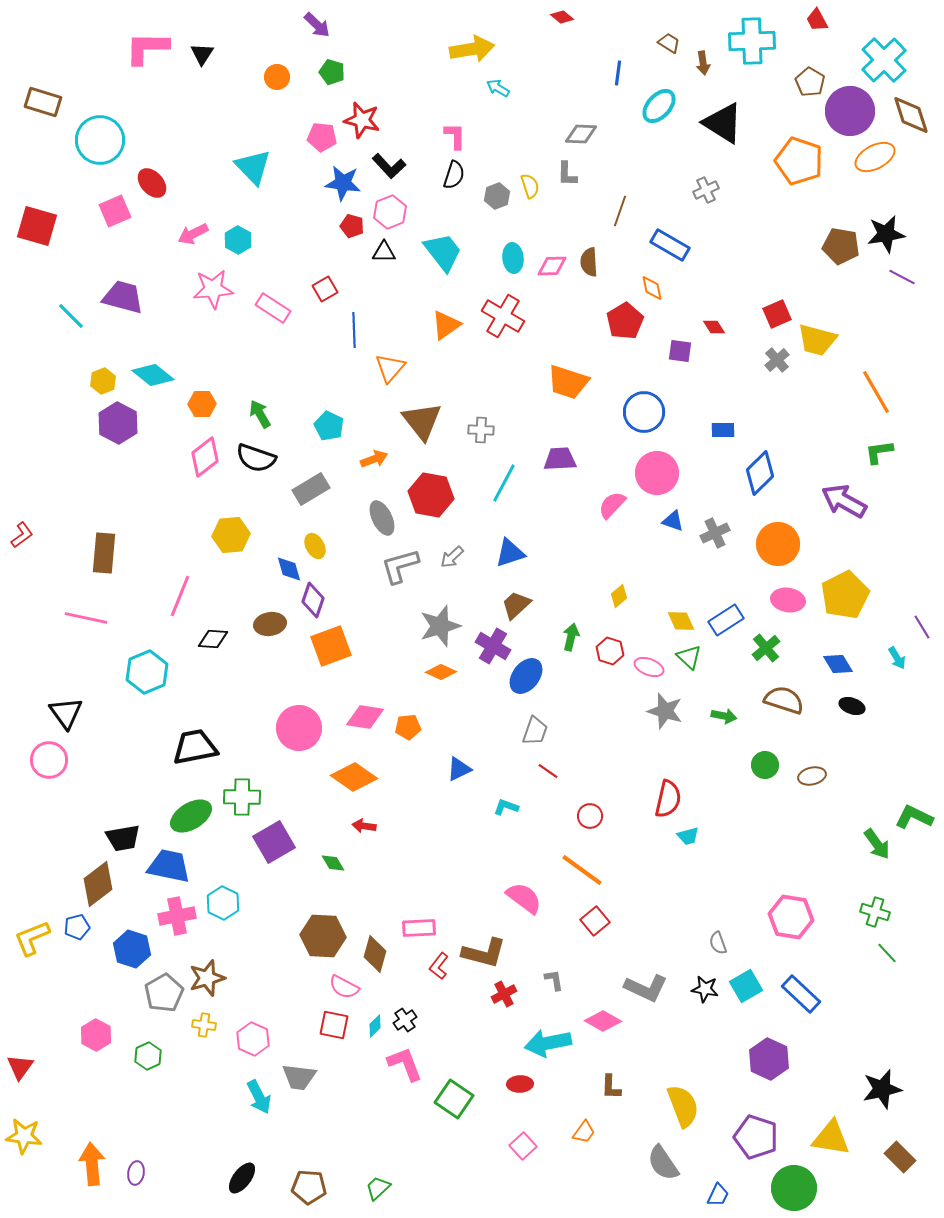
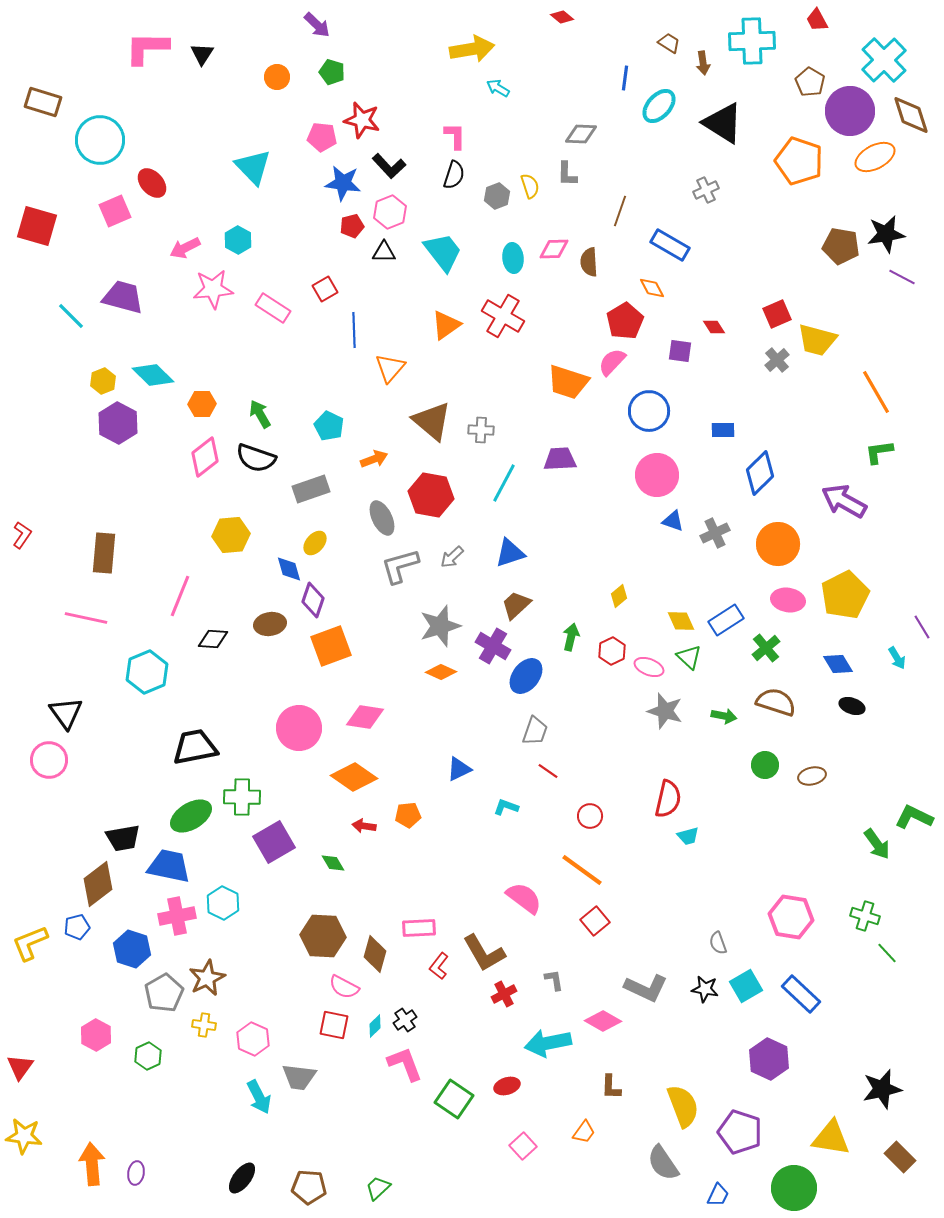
blue line at (618, 73): moved 7 px right, 5 px down
red pentagon at (352, 226): rotated 30 degrees counterclockwise
pink arrow at (193, 234): moved 8 px left, 14 px down
pink diamond at (552, 266): moved 2 px right, 17 px up
orange diamond at (652, 288): rotated 16 degrees counterclockwise
cyan diamond at (153, 375): rotated 6 degrees clockwise
blue circle at (644, 412): moved 5 px right, 1 px up
brown triangle at (422, 421): moved 10 px right; rotated 12 degrees counterclockwise
pink circle at (657, 473): moved 2 px down
gray rectangle at (311, 489): rotated 12 degrees clockwise
pink semicircle at (612, 505): moved 143 px up
red L-shape at (22, 535): rotated 20 degrees counterclockwise
yellow ellipse at (315, 546): moved 3 px up; rotated 70 degrees clockwise
red hexagon at (610, 651): moved 2 px right; rotated 16 degrees clockwise
brown semicircle at (784, 700): moved 8 px left, 2 px down
orange pentagon at (408, 727): moved 88 px down
green cross at (875, 912): moved 10 px left, 4 px down
yellow L-shape at (32, 938): moved 2 px left, 5 px down
brown L-shape at (484, 953): rotated 45 degrees clockwise
brown star at (207, 978): rotated 9 degrees counterclockwise
red ellipse at (520, 1084): moved 13 px left, 2 px down; rotated 15 degrees counterclockwise
purple pentagon at (756, 1137): moved 16 px left, 5 px up
